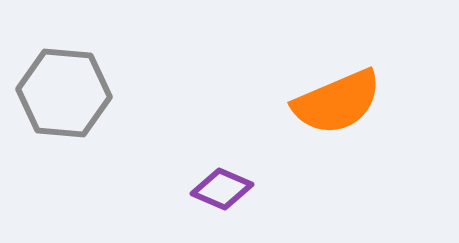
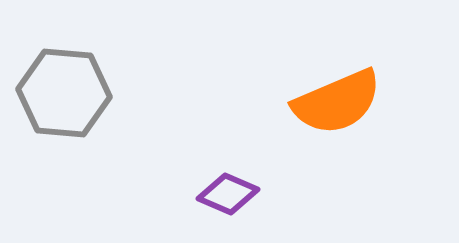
purple diamond: moved 6 px right, 5 px down
